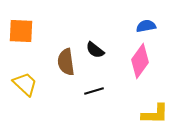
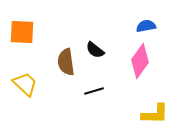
orange square: moved 1 px right, 1 px down
